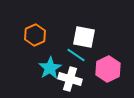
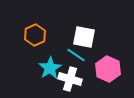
pink hexagon: rotated 10 degrees counterclockwise
